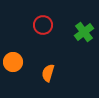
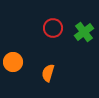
red circle: moved 10 px right, 3 px down
